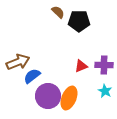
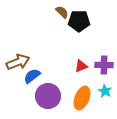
brown semicircle: moved 4 px right
orange ellipse: moved 13 px right
